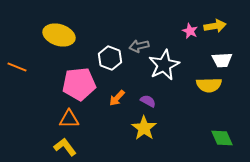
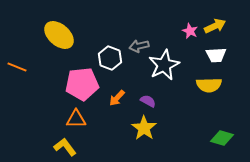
yellow arrow: rotated 15 degrees counterclockwise
yellow ellipse: rotated 24 degrees clockwise
white trapezoid: moved 6 px left, 5 px up
pink pentagon: moved 3 px right
orange triangle: moved 7 px right
green diamond: rotated 50 degrees counterclockwise
